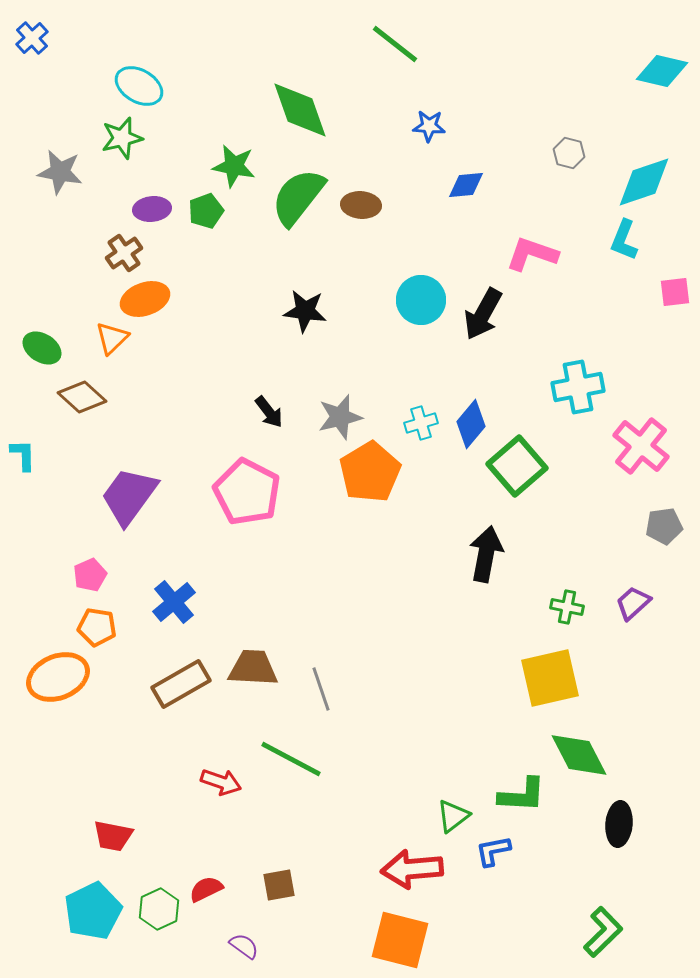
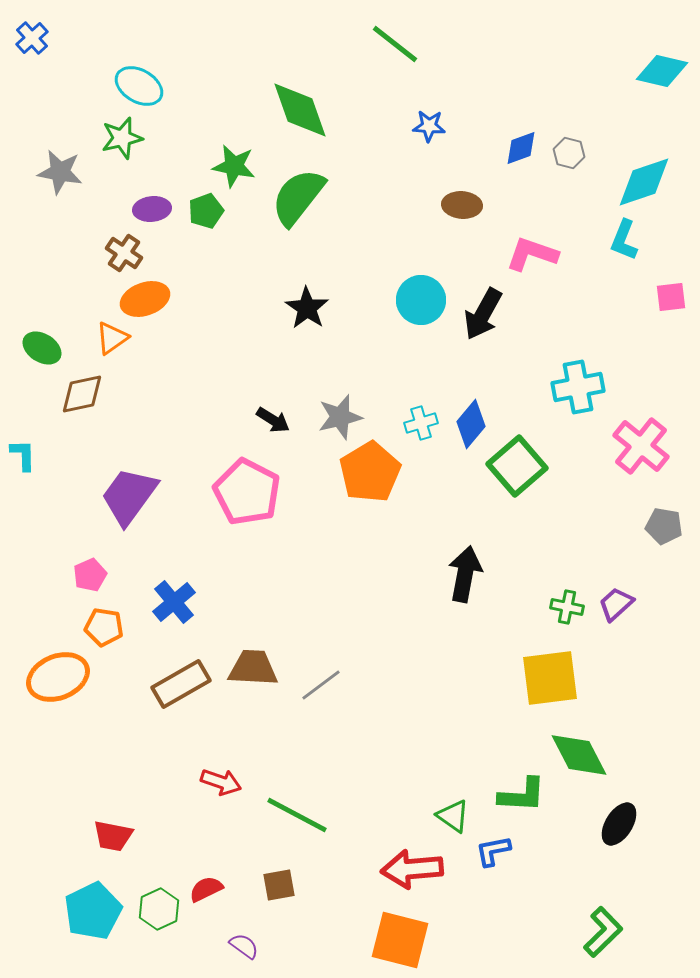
blue diamond at (466, 185): moved 55 px right, 37 px up; rotated 15 degrees counterclockwise
brown ellipse at (361, 205): moved 101 px right
brown cross at (124, 253): rotated 21 degrees counterclockwise
pink square at (675, 292): moved 4 px left, 5 px down
black star at (305, 311): moved 2 px right, 3 px up; rotated 27 degrees clockwise
orange triangle at (112, 338): rotated 9 degrees clockwise
brown diamond at (82, 397): moved 3 px up; rotated 54 degrees counterclockwise
black arrow at (269, 412): moved 4 px right, 8 px down; rotated 20 degrees counterclockwise
gray pentagon at (664, 526): rotated 18 degrees clockwise
black arrow at (486, 554): moved 21 px left, 20 px down
purple trapezoid at (633, 603): moved 17 px left, 1 px down
orange pentagon at (97, 627): moved 7 px right
yellow square at (550, 678): rotated 6 degrees clockwise
gray line at (321, 689): moved 4 px up; rotated 72 degrees clockwise
green line at (291, 759): moved 6 px right, 56 px down
green triangle at (453, 816): rotated 48 degrees counterclockwise
black ellipse at (619, 824): rotated 27 degrees clockwise
